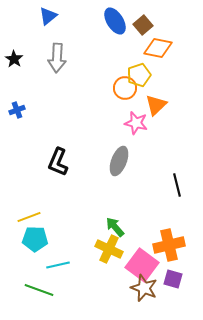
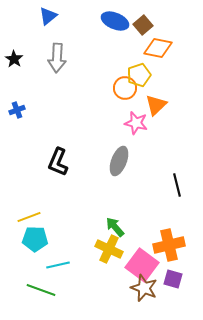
blue ellipse: rotated 36 degrees counterclockwise
green line: moved 2 px right
